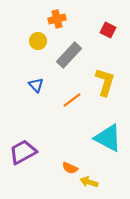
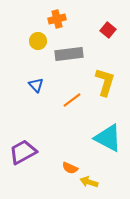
red square: rotated 14 degrees clockwise
gray rectangle: moved 1 px up; rotated 40 degrees clockwise
